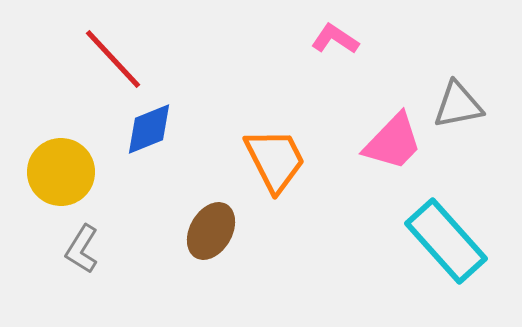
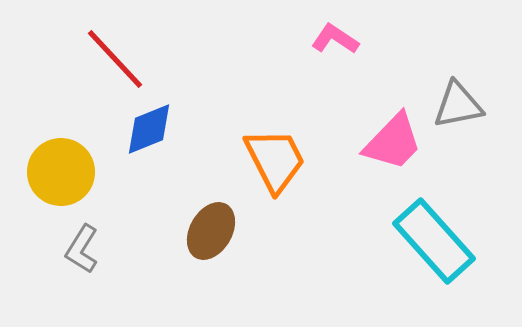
red line: moved 2 px right
cyan rectangle: moved 12 px left
